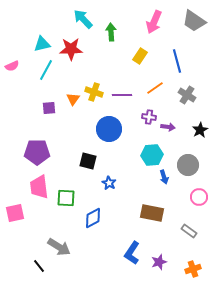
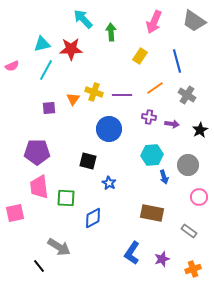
purple arrow: moved 4 px right, 3 px up
purple star: moved 3 px right, 3 px up
